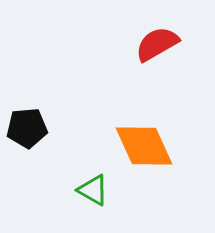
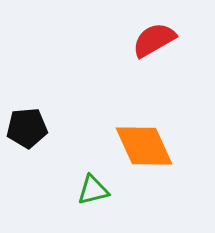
red semicircle: moved 3 px left, 4 px up
green triangle: rotated 44 degrees counterclockwise
